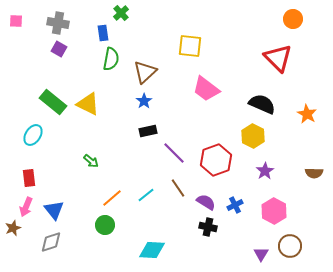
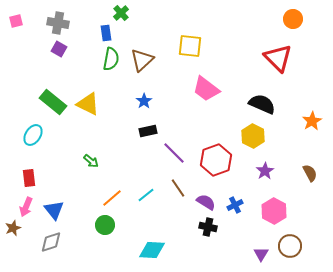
pink square: rotated 16 degrees counterclockwise
blue rectangle: moved 3 px right
brown triangle: moved 3 px left, 12 px up
orange star: moved 5 px right, 7 px down; rotated 12 degrees clockwise
brown semicircle: moved 4 px left; rotated 120 degrees counterclockwise
